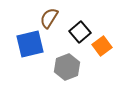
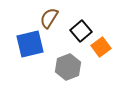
black square: moved 1 px right, 1 px up
orange square: moved 1 px left, 1 px down
gray hexagon: moved 1 px right
